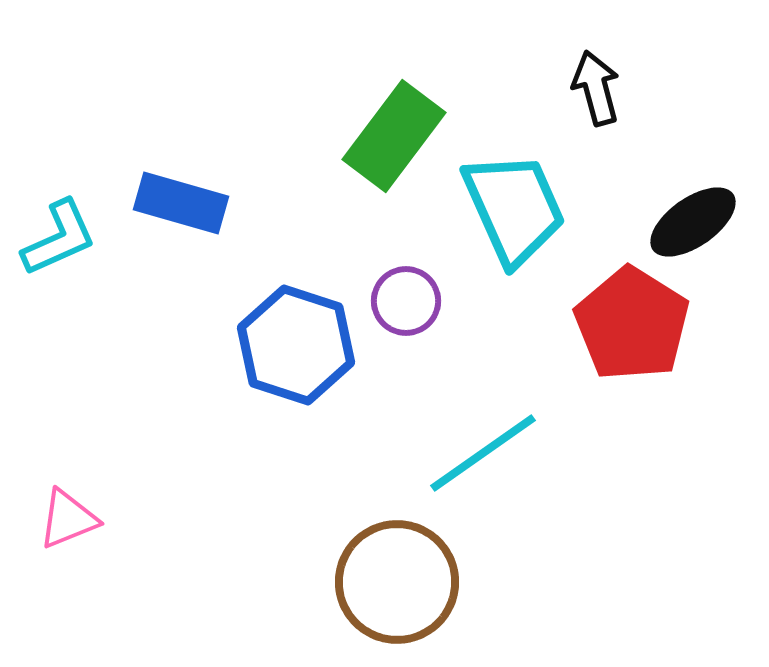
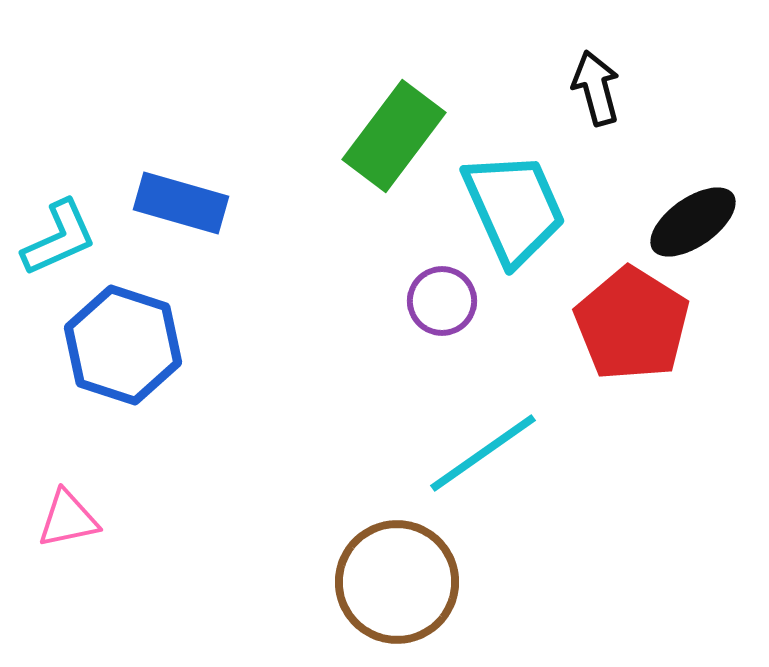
purple circle: moved 36 px right
blue hexagon: moved 173 px left
pink triangle: rotated 10 degrees clockwise
